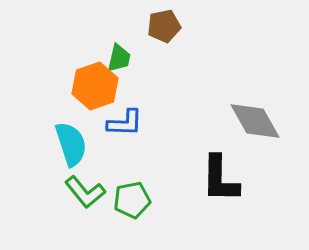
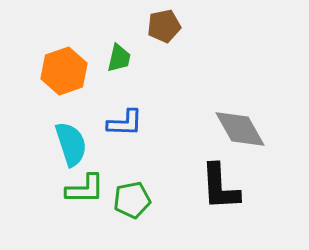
orange hexagon: moved 31 px left, 15 px up
gray diamond: moved 15 px left, 8 px down
black L-shape: moved 8 px down; rotated 4 degrees counterclockwise
green L-shape: moved 3 px up; rotated 51 degrees counterclockwise
